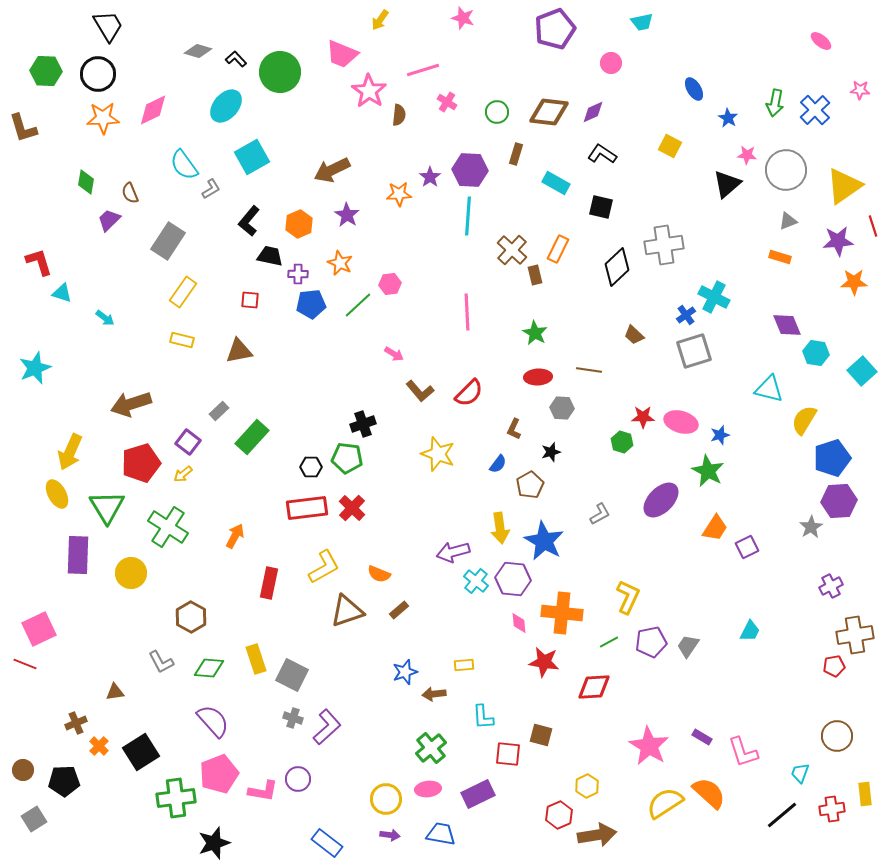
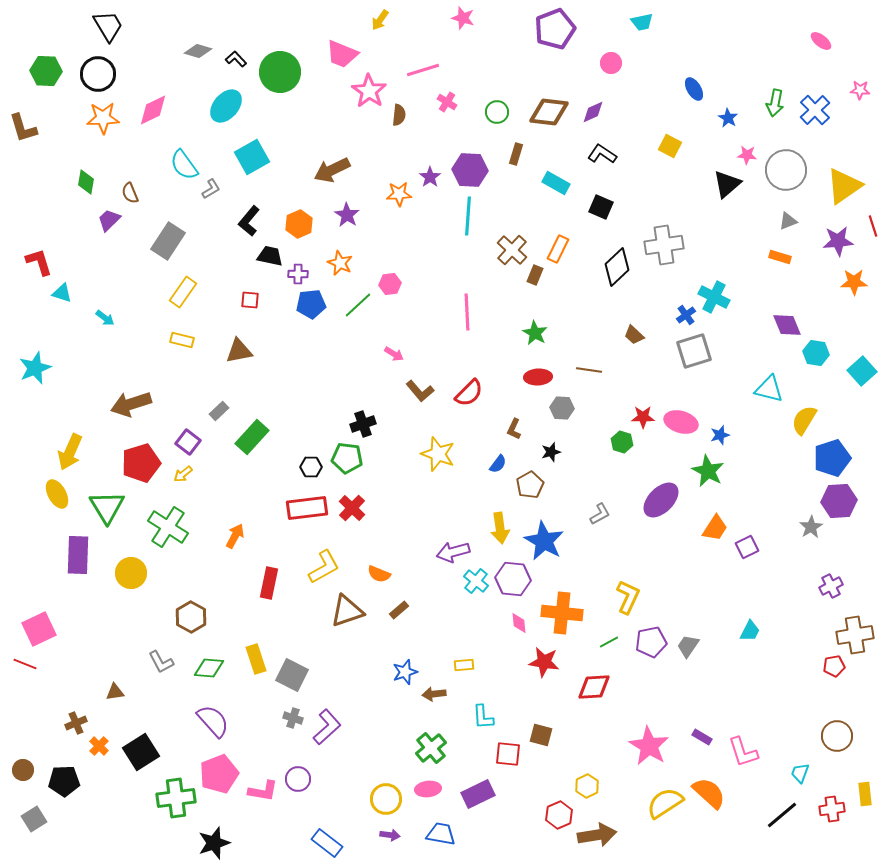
black square at (601, 207): rotated 10 degrees clockwise
brown rectangle at (535, 275): rotated 36 degrees clockwise
